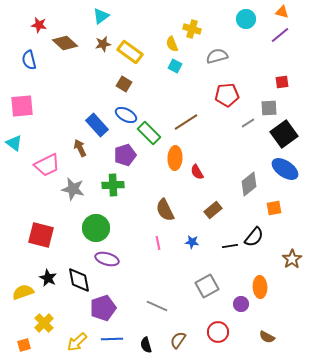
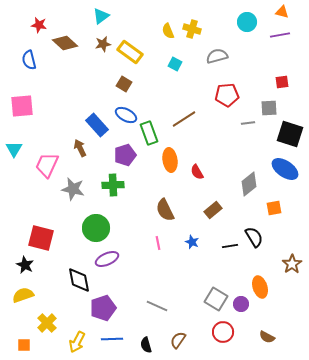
cyan circle at (246, 19): moved 1 px right, 3 px down
purple line at (280, 35): rotated 30 degrees clockwise
yellow semicircle at (172, 44): moved 4 px left, 13 px up
cyan square at (175, 66): moved 2 px up
brown line at (186, 122): moved 2 px left, 3 px up
gray line at (248, 123): rotated 24 degrees clockwise
green rectangle at (149, 133): rotated 25 degrees clockwise
black square at (284, 134): moved 6 px right; rotated 36 degrees counterclockwise
cyan triangle at (14, 143): moved 6 px down; rotated 24 degrees clockwise
orange ellipse at (175, 158): moved 5 px left, 2 px down; rotated 10 degrees counterclockwise
pink trapezoid at (47, 165): rotated 140 degrees clockwise
red square at (41, 235): moved 3 px down
black semicircle at (254, 237): rotated 70 degrees counterclockwise
blue star at (192, 242): rotated 16 degrees clockwise
purple ellipse at (107, 259): rotated 40 degrees counterclockwise
brown star at (292, 259): moved 5 px down
black star at (48, 278): moved 23 px left, 13 px up
gray square at (207, 286): moved 9 px right, 13 px down; rotated 30 degrees counterclockwise
orange ellipse at (260, 287): rotated 15 degrees counterclockwise
yellow semicircle at (23, 292): moved 3 px down
yellow cross at (44, 323): moved 3 px right
red circle at (218, 332): moved 5 px right
yellow arrow at (77, 342): rotated 20 degrees counterclockwise
orange square at (24, 345): rotated 16 degrees clockwise
